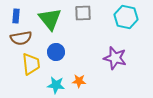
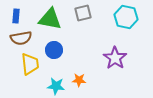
gray square: rotated 12 degrees counterclockwise
green triangle: rotated 40 degrees counterclockwise
blue circle: moved 2 px left, 2 px up
purple star: rotated 20 degrees clockwise
yellow trapezoid: moved 1 px left
orange star: moved 1 px up
cyan star: moved 1 px down
